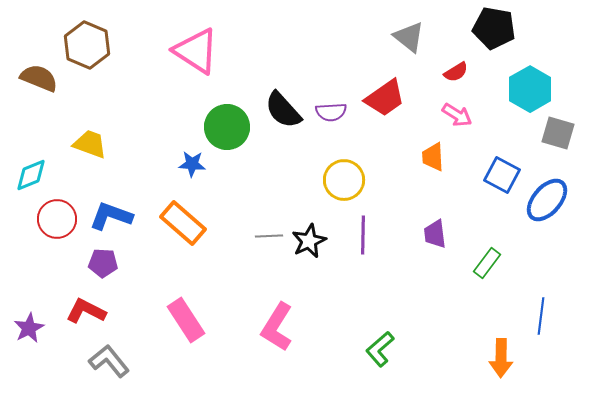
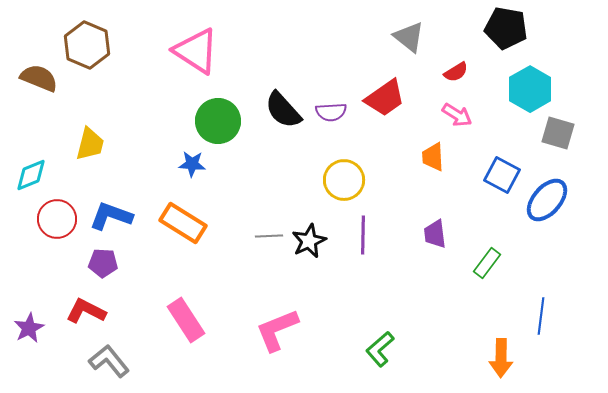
black pentagon: moved 12 px right
green circle: moved 9 px left, 6 px up
yellow trapezoid: rotated 84 degrees clockwise
orange rectangle: rotated 9 degrees counterclockwise
pink L-shape: moved 3 px down; rotated 36 degrees clockwise
